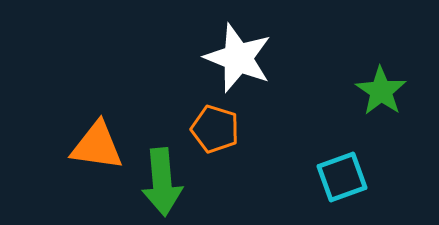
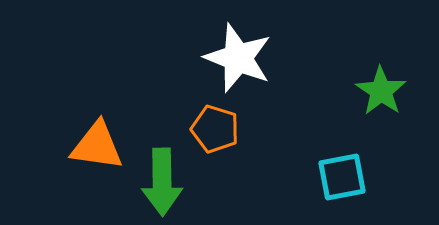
cyan square: rotated 9 degrees clockwise
green arrow: rotated 4 degrees clockwise
